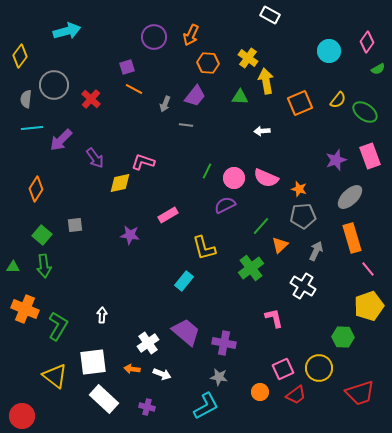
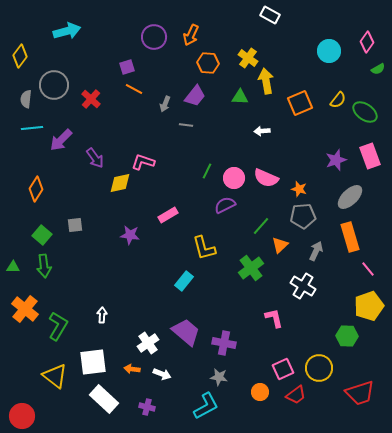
orange rectangle at (352, 238): moved 2 px left, 1 px up
orange cross at (25, 309): rotated 16 degrees clockwise
green hexagon at (343, 337): moved 4 px right, 1 px up
